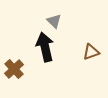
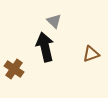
brown triangle: moved 2 px down
brown cross: rotated 12 degrees counterclockwise
